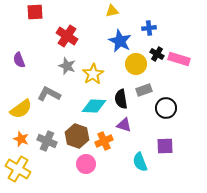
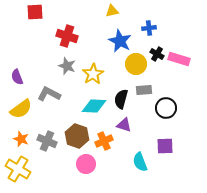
red cross: rotated 15 degrees counterclockwise
purple semicircle: moved 2 px left, 17 px down
gray rectangle: rotated 14 degrees clockwise
black semicircle: rotated 24 degrees clockwise
